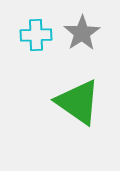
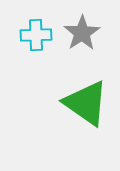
green triangle: moved 8 px right, 1 px down
